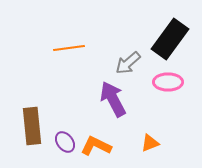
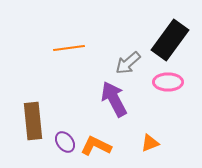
black rectangle: moved 1 px down
purple arrow: moved 1 px right
brown rectangle: moved 1 px right, 5 px up
